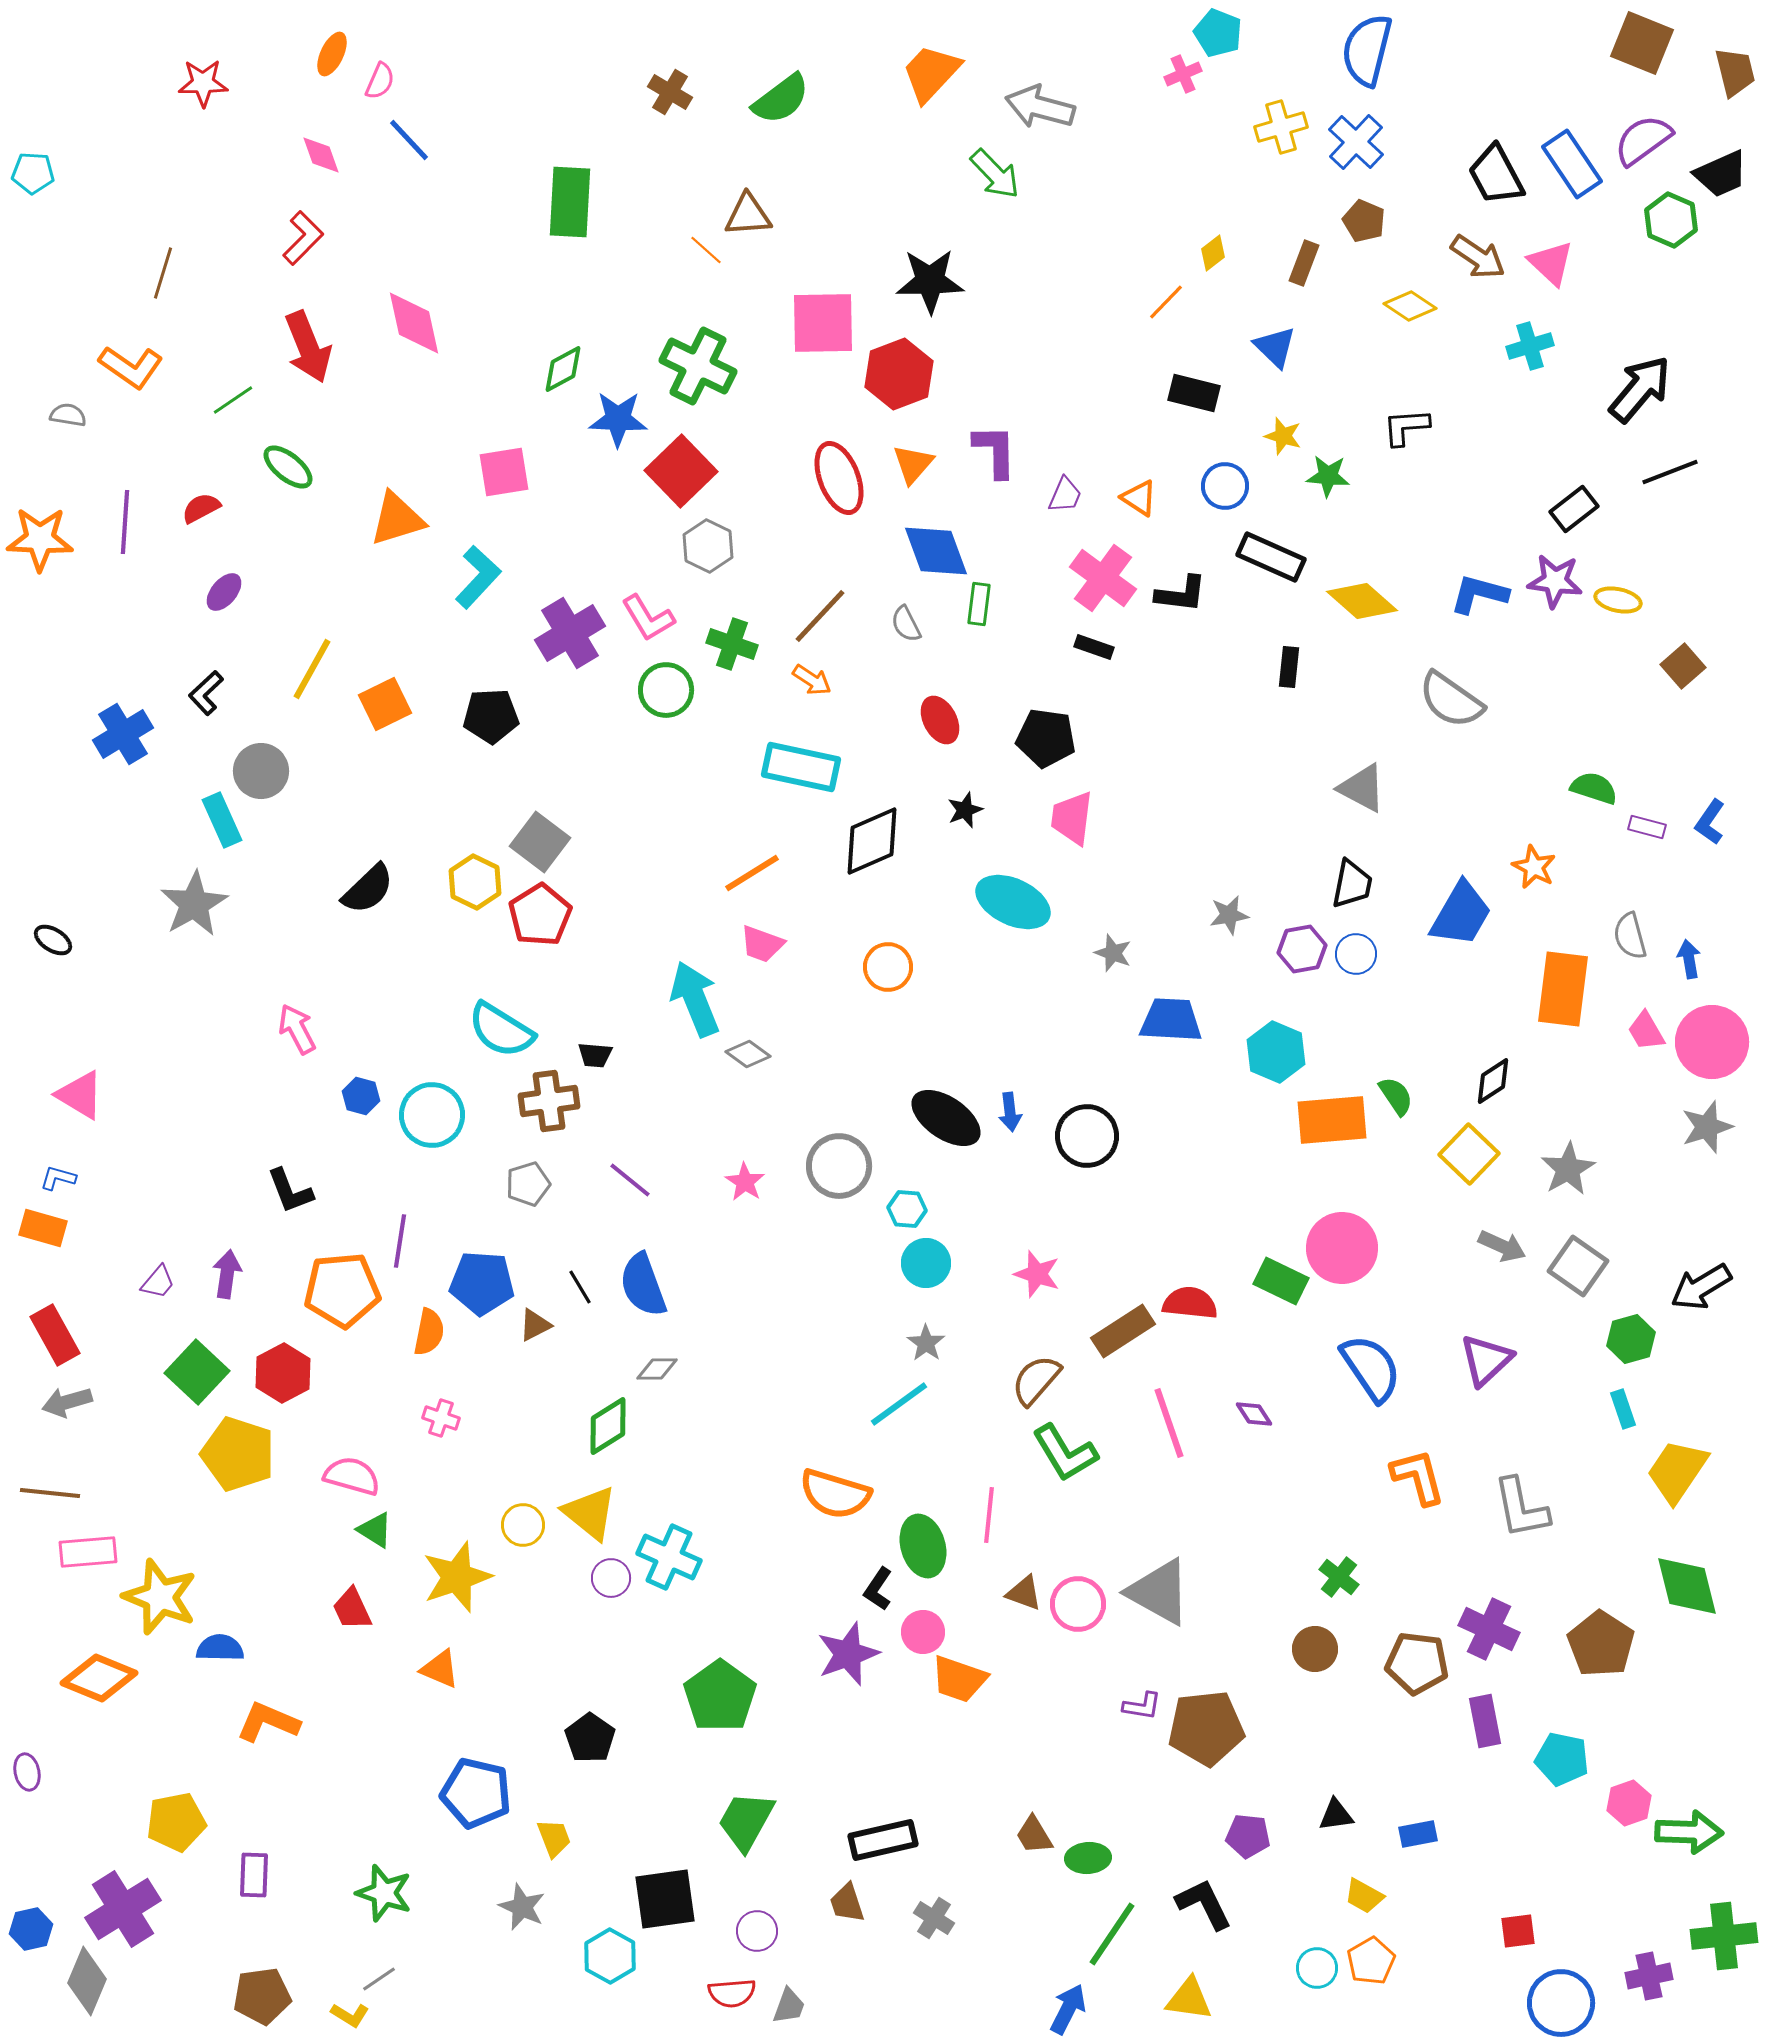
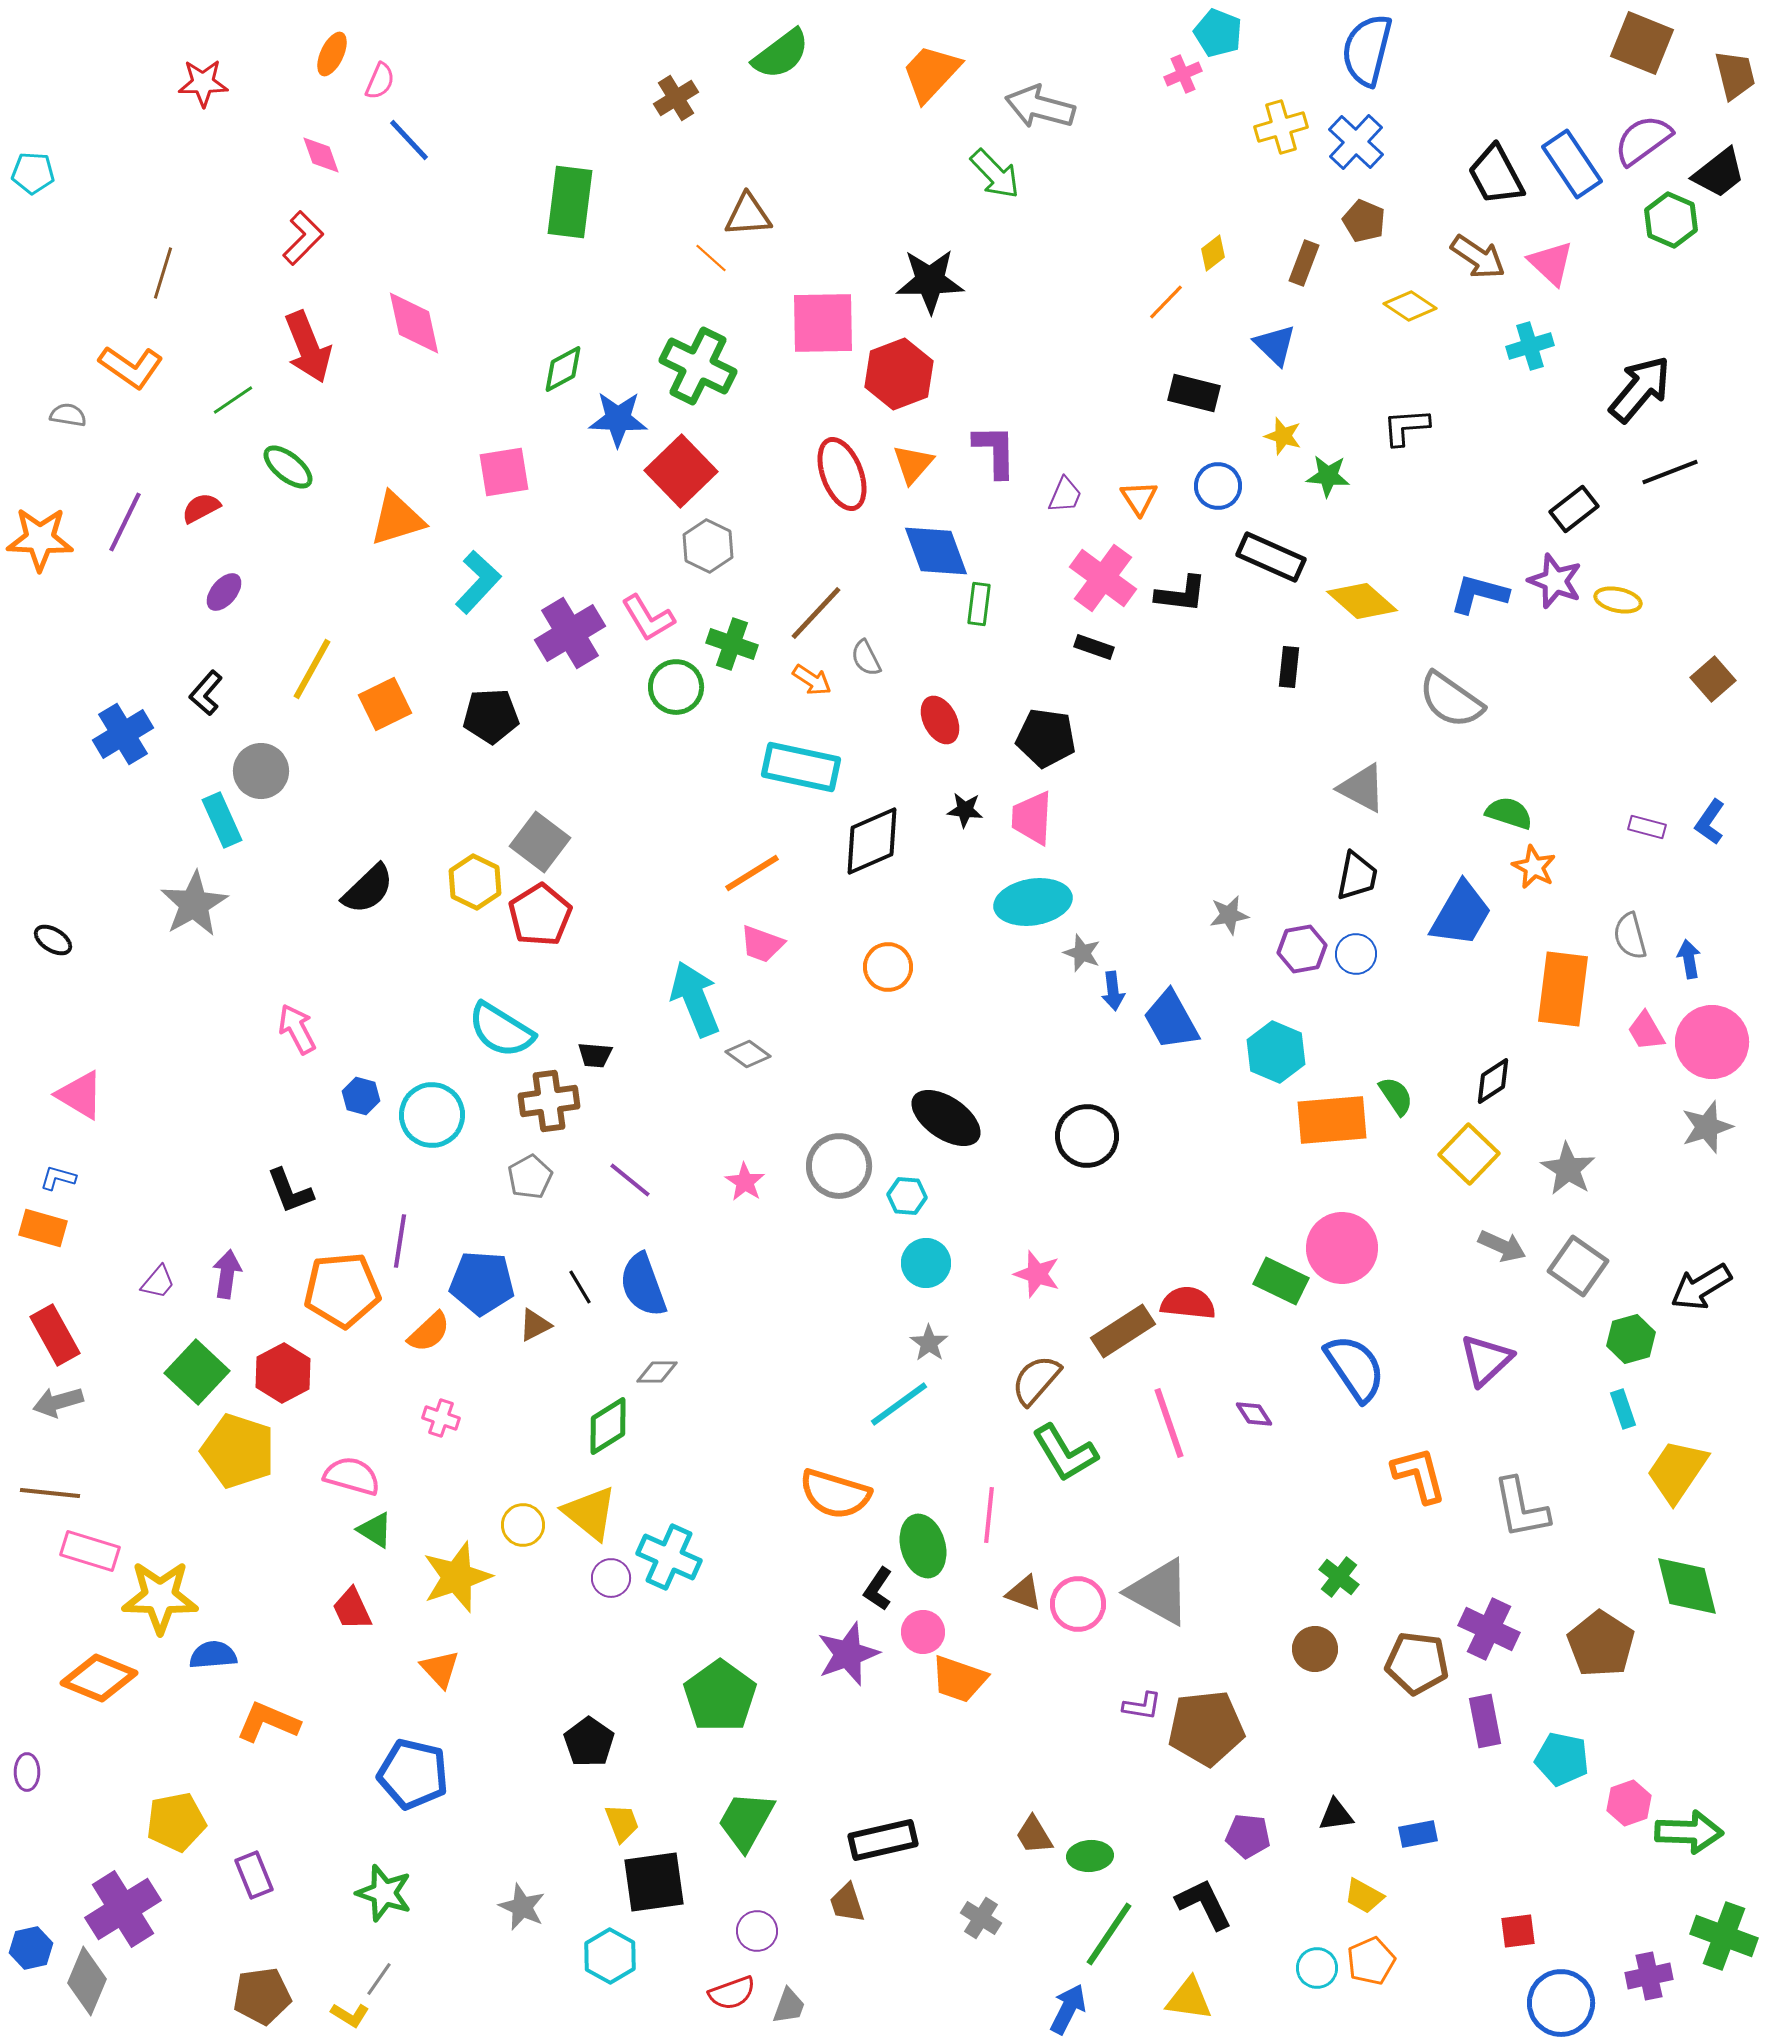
brown trapezoid at (1735, 72): moved 3 px down
brown cross at (670, 92): moved 6 px right, 6 px down; rotated 27 degrees clockwise
green semicircle at (781, 99): moved 45 px up
black trapezoid at (1721, 174): moved 2 px left, 1 px up; rotated 14 degrees counterclockwise
green rectangle at (570, 202): rotated 4 degrees clockwise
orange line at (706, 250): moved 5 px right, 8 px down
blue triangle at (1275, 347): moved 2 px up
red ellipse at (839, 478): moved 3 px right, 4 px up
blue circle at (1225, 486): moved 7 px left
orange triangle at (1139, 498): rotated 24 degrees clockwise
purple line at (125, 522): rotated 22 degrees clockwise
cyan L-shape at (478, 577): moved 5 px down
purple star at (1555, 581): rotated 14 degrees clockwise
brown line at (820, 616): moved 4 px left, 3 px up
gray semicircle at (906, 624): moved 40 px left, 34 px down
brown square at (1683, 666): moved 30 px right, 13 px down
green circle at (666, 690): moved 10 px right, 3 px up
black L-shape at (206, 693): rotated 6 degrees counterclockwise
green semicircle at (1594, 788): moved 85 px left, 25 px down
black star at (965, 810): rotated 27 degrees clockwise
pink trapezoid at (1072, 818): moved 40 px left; rotated 4 degrees counterclockwise
black trapezoid at (1352, 884): moved 5 px right, 8 px up
cyan ellipse at (1013, 902): moved 20 px right; rotated 34 degrees counterclockwise
gray star at (1113, 953): moved 31 px left
blue trapezoid at (1171, 1020): rotated 122 degrees counterclockwise
blue arrow at (1010, 1112): moved 103 px right, 121 px up
gray star at (1568, 1169): rotated 10 degrees counterclockwise
gray pentagon at (528, 1184): moved 2 px right, 7 px up; rotated 12 degrees counterclockwise
cyan hexagon at (907, 1209): moved 13 px up
red semicircle at (1190, 1303): moved 2 px left
orange semicircle at (429, 1332): rotated 36 degrees clockwise
gray star at (926, 1343): moved 3 px right
blue semicircle at (1371, 1368): moved 16 px left
gray diamond at (657, 1369): moved 3 px down
gray arrow at (67, 1402): moved 9 px left
yellow pentagon at (238, 1454): moved 3 px up
orange L-shape at (1418, 1477): moved 1 px right, 2 px up
pink rectangle at (88, 1552): moved 2 px right, 1 px up; rotated 22 degrees clockwise
yellow star at (160, 1597): rotated 20 degrees counterclockwise
blue semicircle at (220, 1648): moved 7 px left, 7 px down; rotated 6 degrees counterclockwise
orange triangle at (440, 1669): rotated 24 degrees clockwise
black pentagon at (590, 1738): moved 1 px left, 4 px down
purple ellipse at (27, 1772): rotated 12 degrees clockwise
blue pentagon at (476, 1793): moved 63 px left, 19 px up
yellow trapezoid at (554, 1838): moved 68 px right, 15 px up
green ellipse at (1088, 1858): moved 2 px right, 2 px up
purple rectangle at (254, 1875): rotated 24 degrees counterclockwise
black square at (665, 1899): moved 11 px left, 17 px up
gray cross at (934, 1918): moved 47 px right
blue hexagon at (31, 1929): moved 19 px down
green line at (1112, 1934): moved 3 px left
green cross at (1724, 1936): rotated 26 degrees clockwise
orange pentagon at (1371, 1961): rotated 6 degrees clockwise
gray line at (379, 1979): rotated 21 degrees counterclockwise
red semicircle at (732, 1993): rotated 15 degrees counterclockwise
